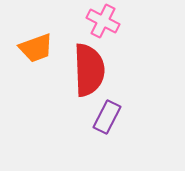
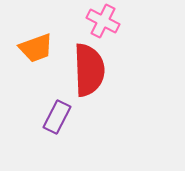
purple rectangle: moved 50 px left
